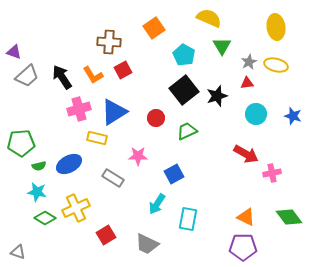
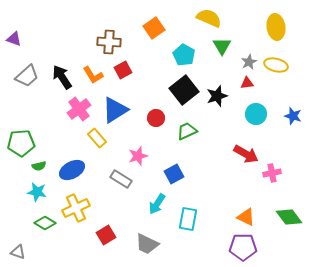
purple triangle at (14, 52): moved 13 px up
pink cross at (79, 109): rotated 20 degrees counterclockwise
blue triangle at (114, 112): moved 1 px right, 2 px up
yellow rectangle at (97, 138): rotated 36 degrees clockwise
pink star at (138, 156): rotated 18 degrees counterclockwise
blue ellipse at (69, 164): moved 3 px right, 6 px down
gray rectangle at (113, 178): moved 8 px right, 1 px down
green diamond at (45, 218): moved 5 px down
